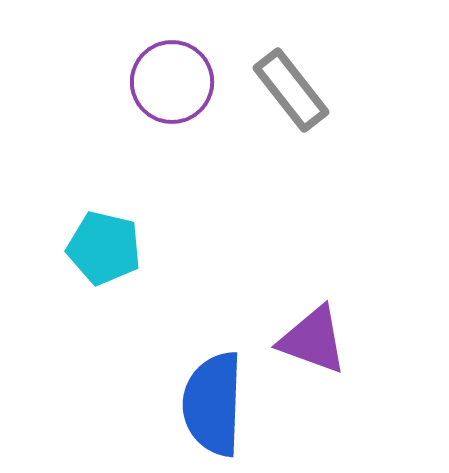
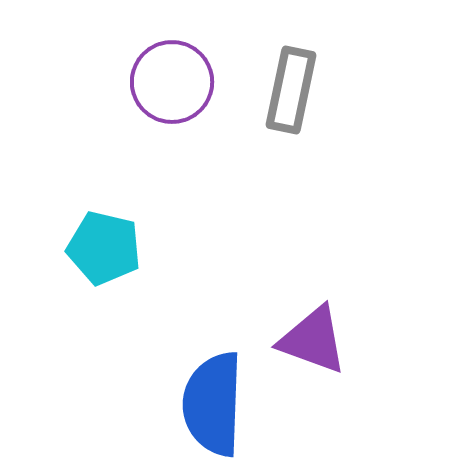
gray rectangle: rotated 50 degrees clockwise
